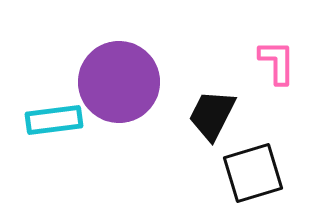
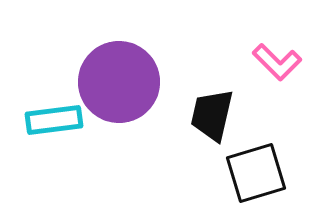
pink L-shape: rotated 135 degrees clockwise
black trapezoid: rotated 14 degrees counterclockwise
black square: moved 3 px right
